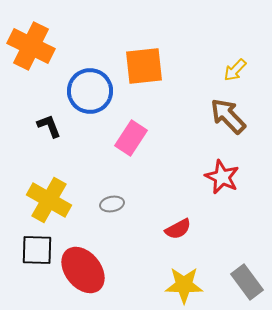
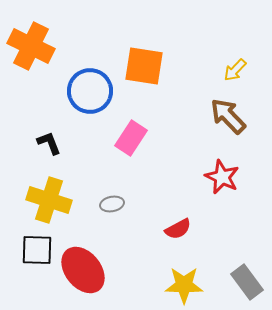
orange square: rotated 15 degrees clockwise
black L-shape: moved 17 px down
yellow cross: rotated 12 degrees counterclockwise
